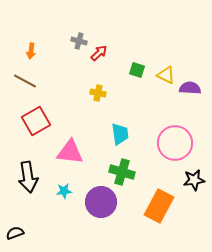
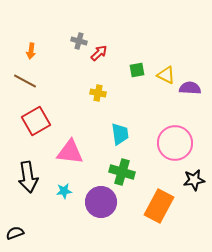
green square: rotated 28 degrees counterclockwise
